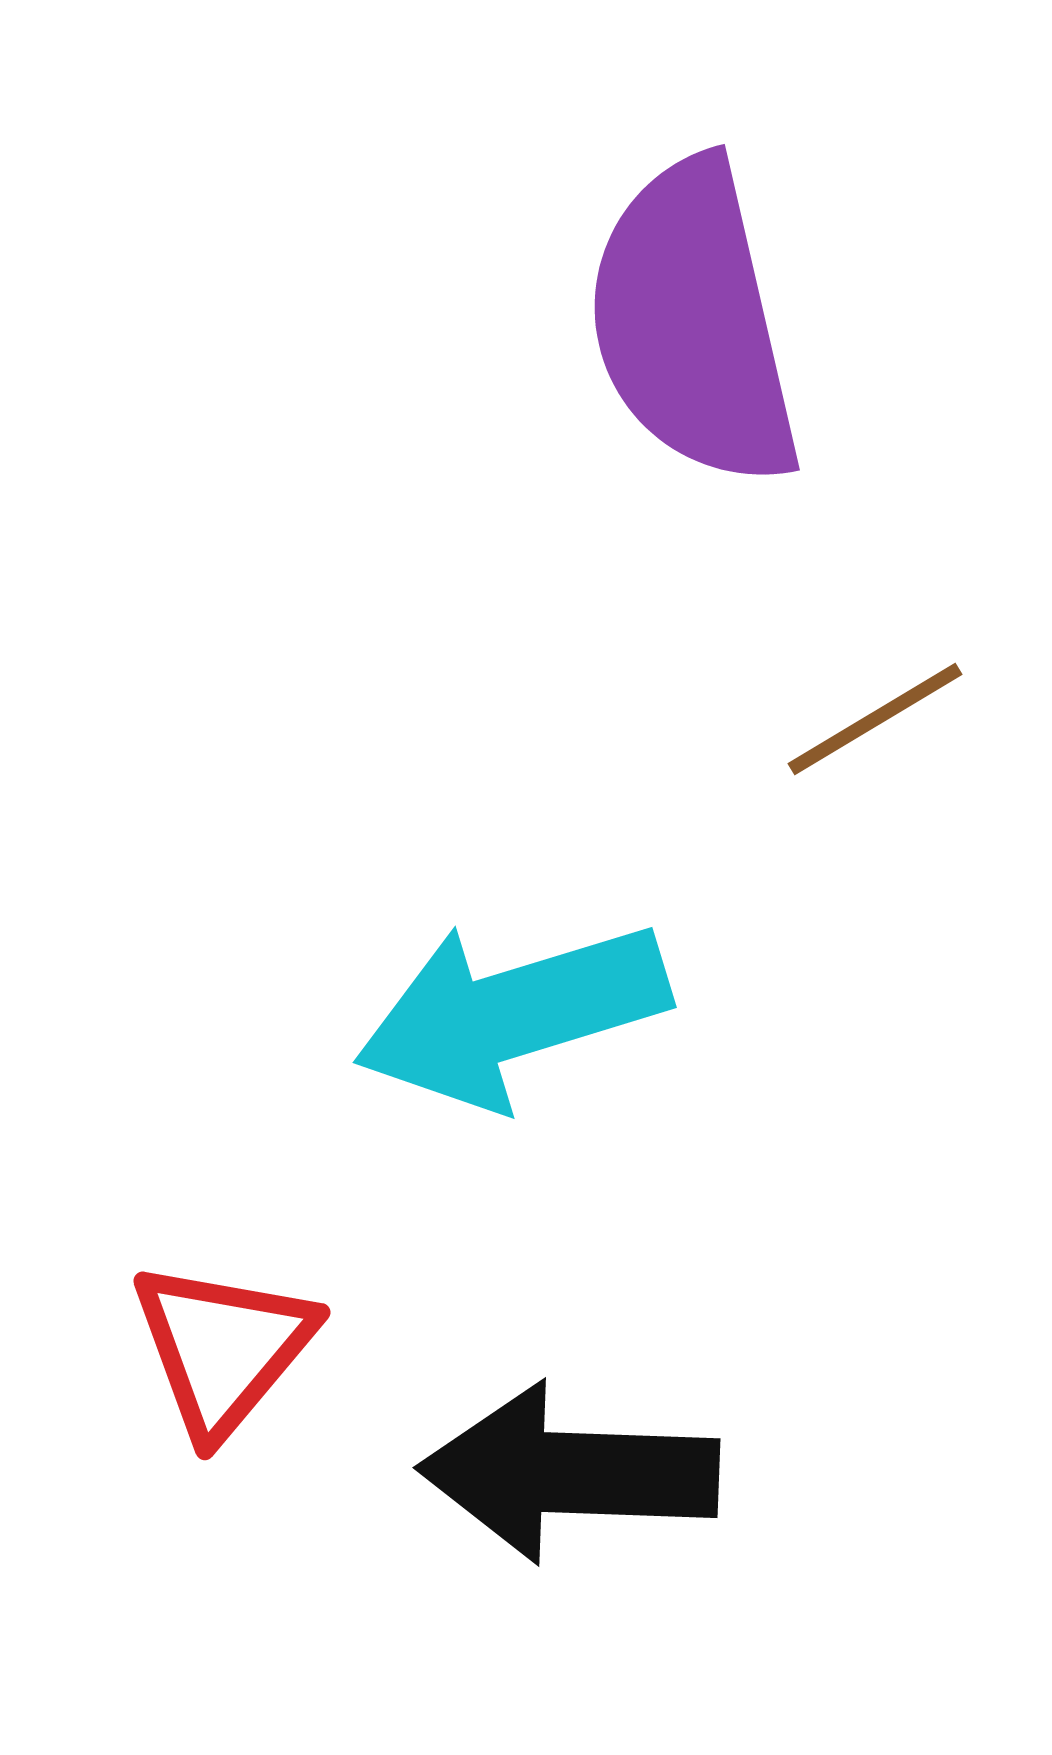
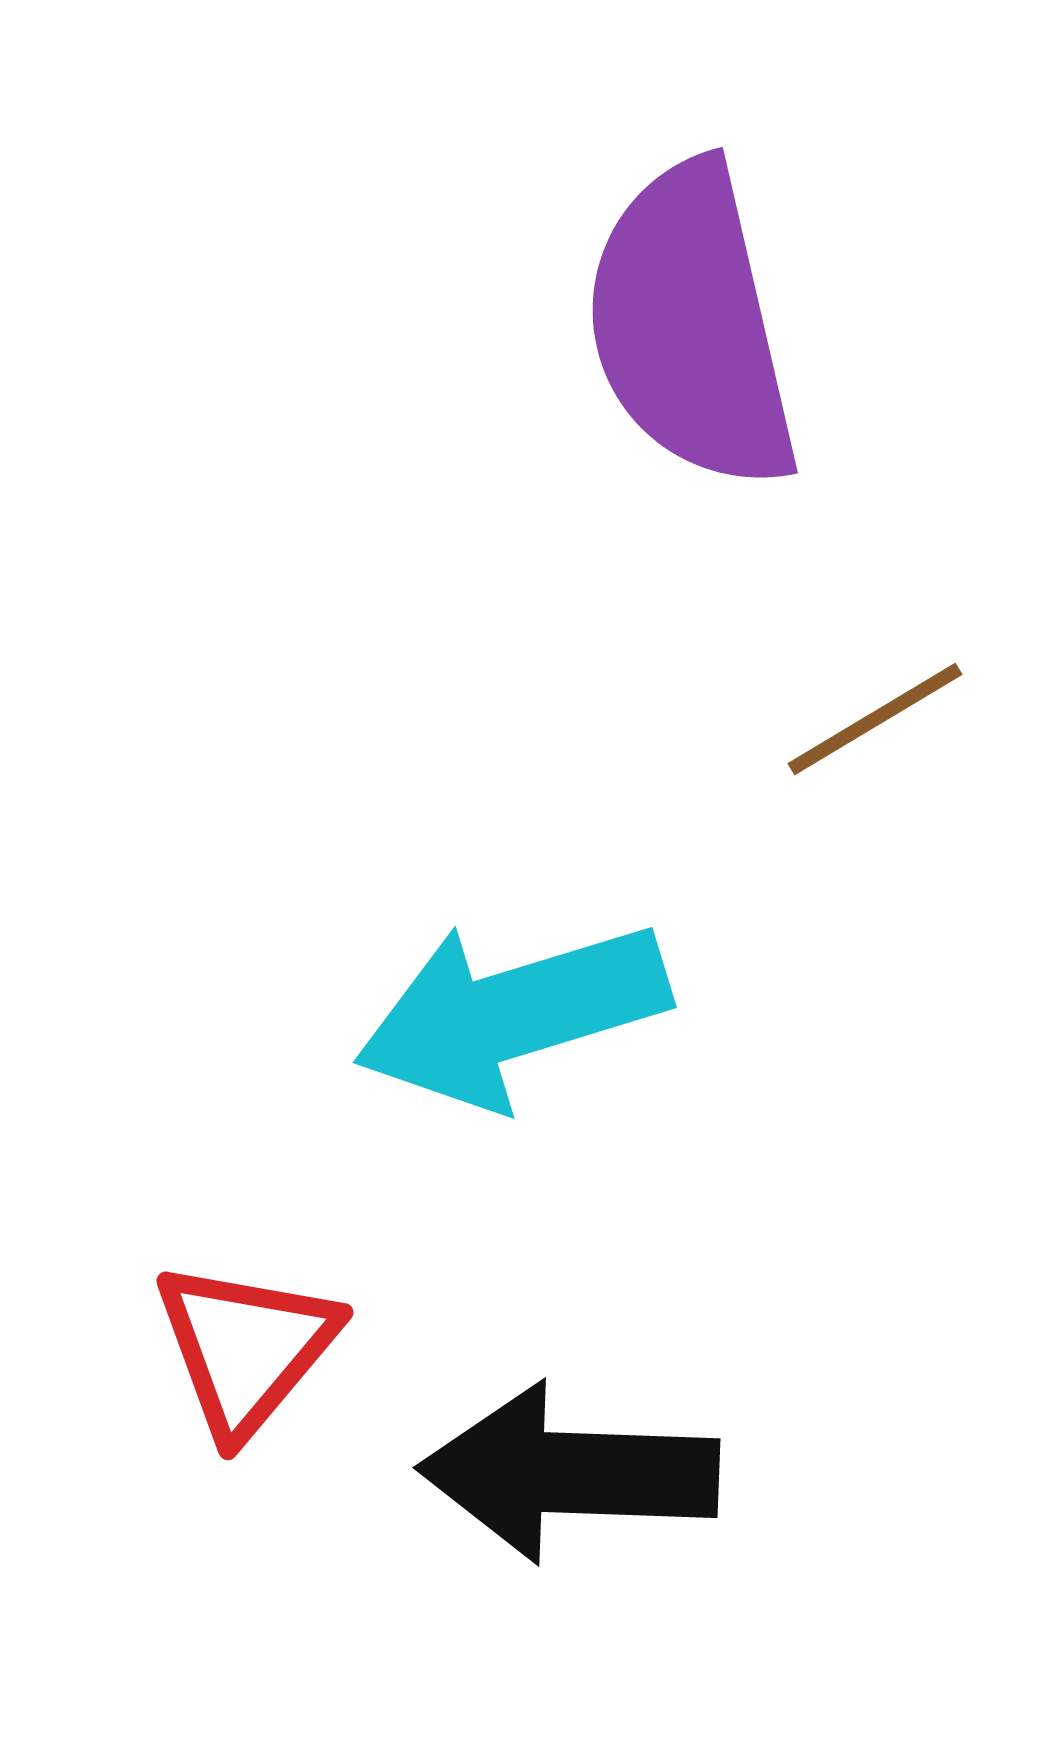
purple semicircle: moved 2 px left, 3 px down
red triangle: moved 23 px right
